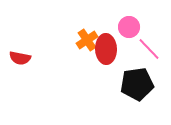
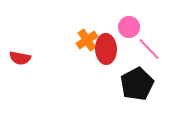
black pentagon: rotated 20 degrees counterclockwise
